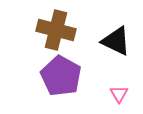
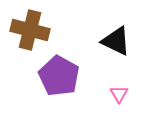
brown cross: moved 26 px left
purple pentagon: moved 2 px left
